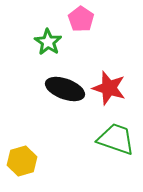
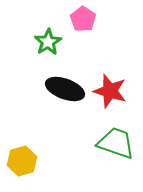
pink pentagon: moved 2 px right
green star: rotated 8 degrees clockwise
red star: moved 1 px right, 3 px down
green trapezoid: moved 4 px down
